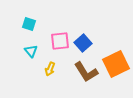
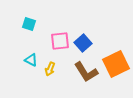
cyan triangle: moved 9 px down; rotated 24 degrees counterclockwise
